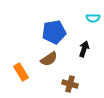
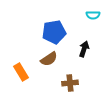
cyan semicircle: moved 3 px up
brown cross: moved 1 px up; rotated 21 degrees counterclockwise
